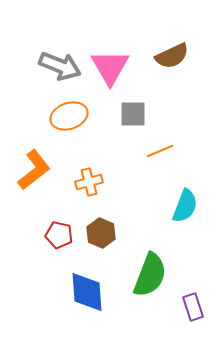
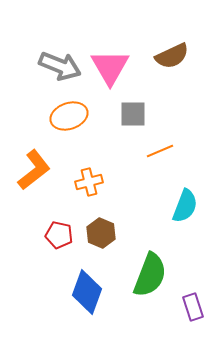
blue diamond: rotated 24 degrees clockwise
